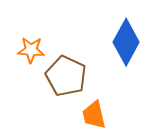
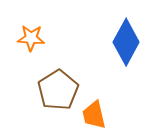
orange star: moved 12 px up
brown pentagon: moved 8 px left, 14 px down; rotated 15 degrees clockwise
